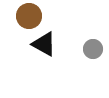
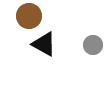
gray circle: moved 4 px up
